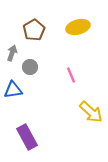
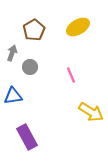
yellow ellipse: rotated 15 degrees counterclockwise
blue triangle: moved 6 px down
yellow arrow: rotated 10 degrees counterclockwise
